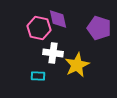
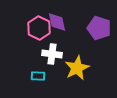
purple diamond: moved 1 px left, 3 px down
pink hexagon: rotated 15 degrees clockwise
white cross: moved 1 px left, 1 px down
yellow star: moved 3 px down
